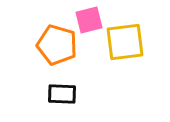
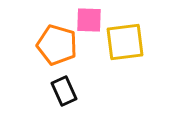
pink square: rotated 16 degrees clockwise
black rectangle: moved 2 px right, 3 px up; rotated 64 degrees clockwise
